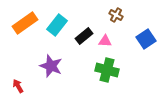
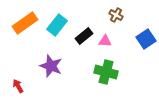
green cross: moved 1 px left, 2 px down
